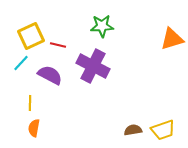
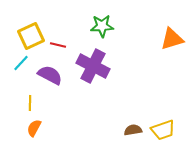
orange semicircle: rotated 18 degrees clockwise
